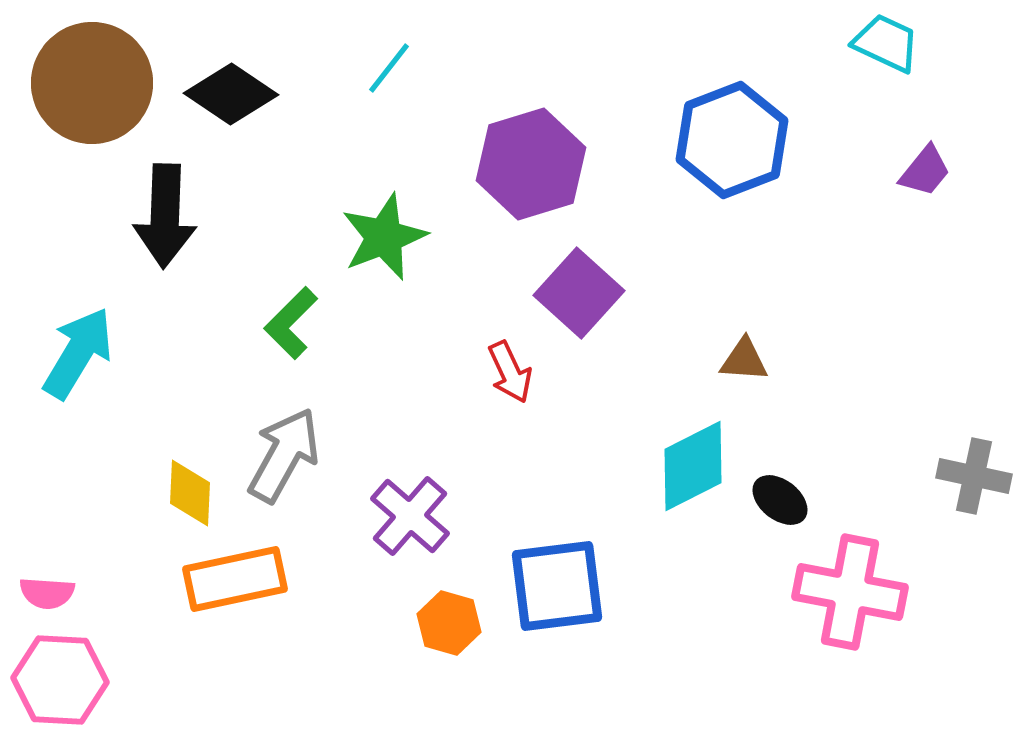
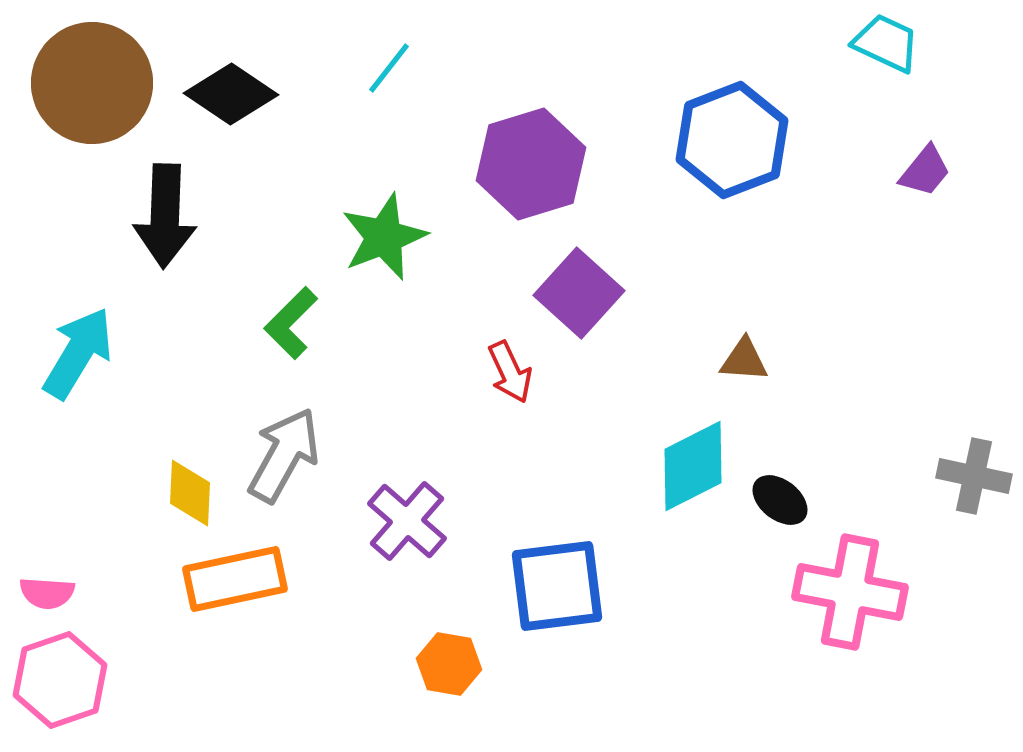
purple cross: moved 3 px left, 5 px down
orange hexagon: moved 41 px down; rotated 6 degrees counterclockwise
pink hexagon: rotated 22 degrees counterclockwise
